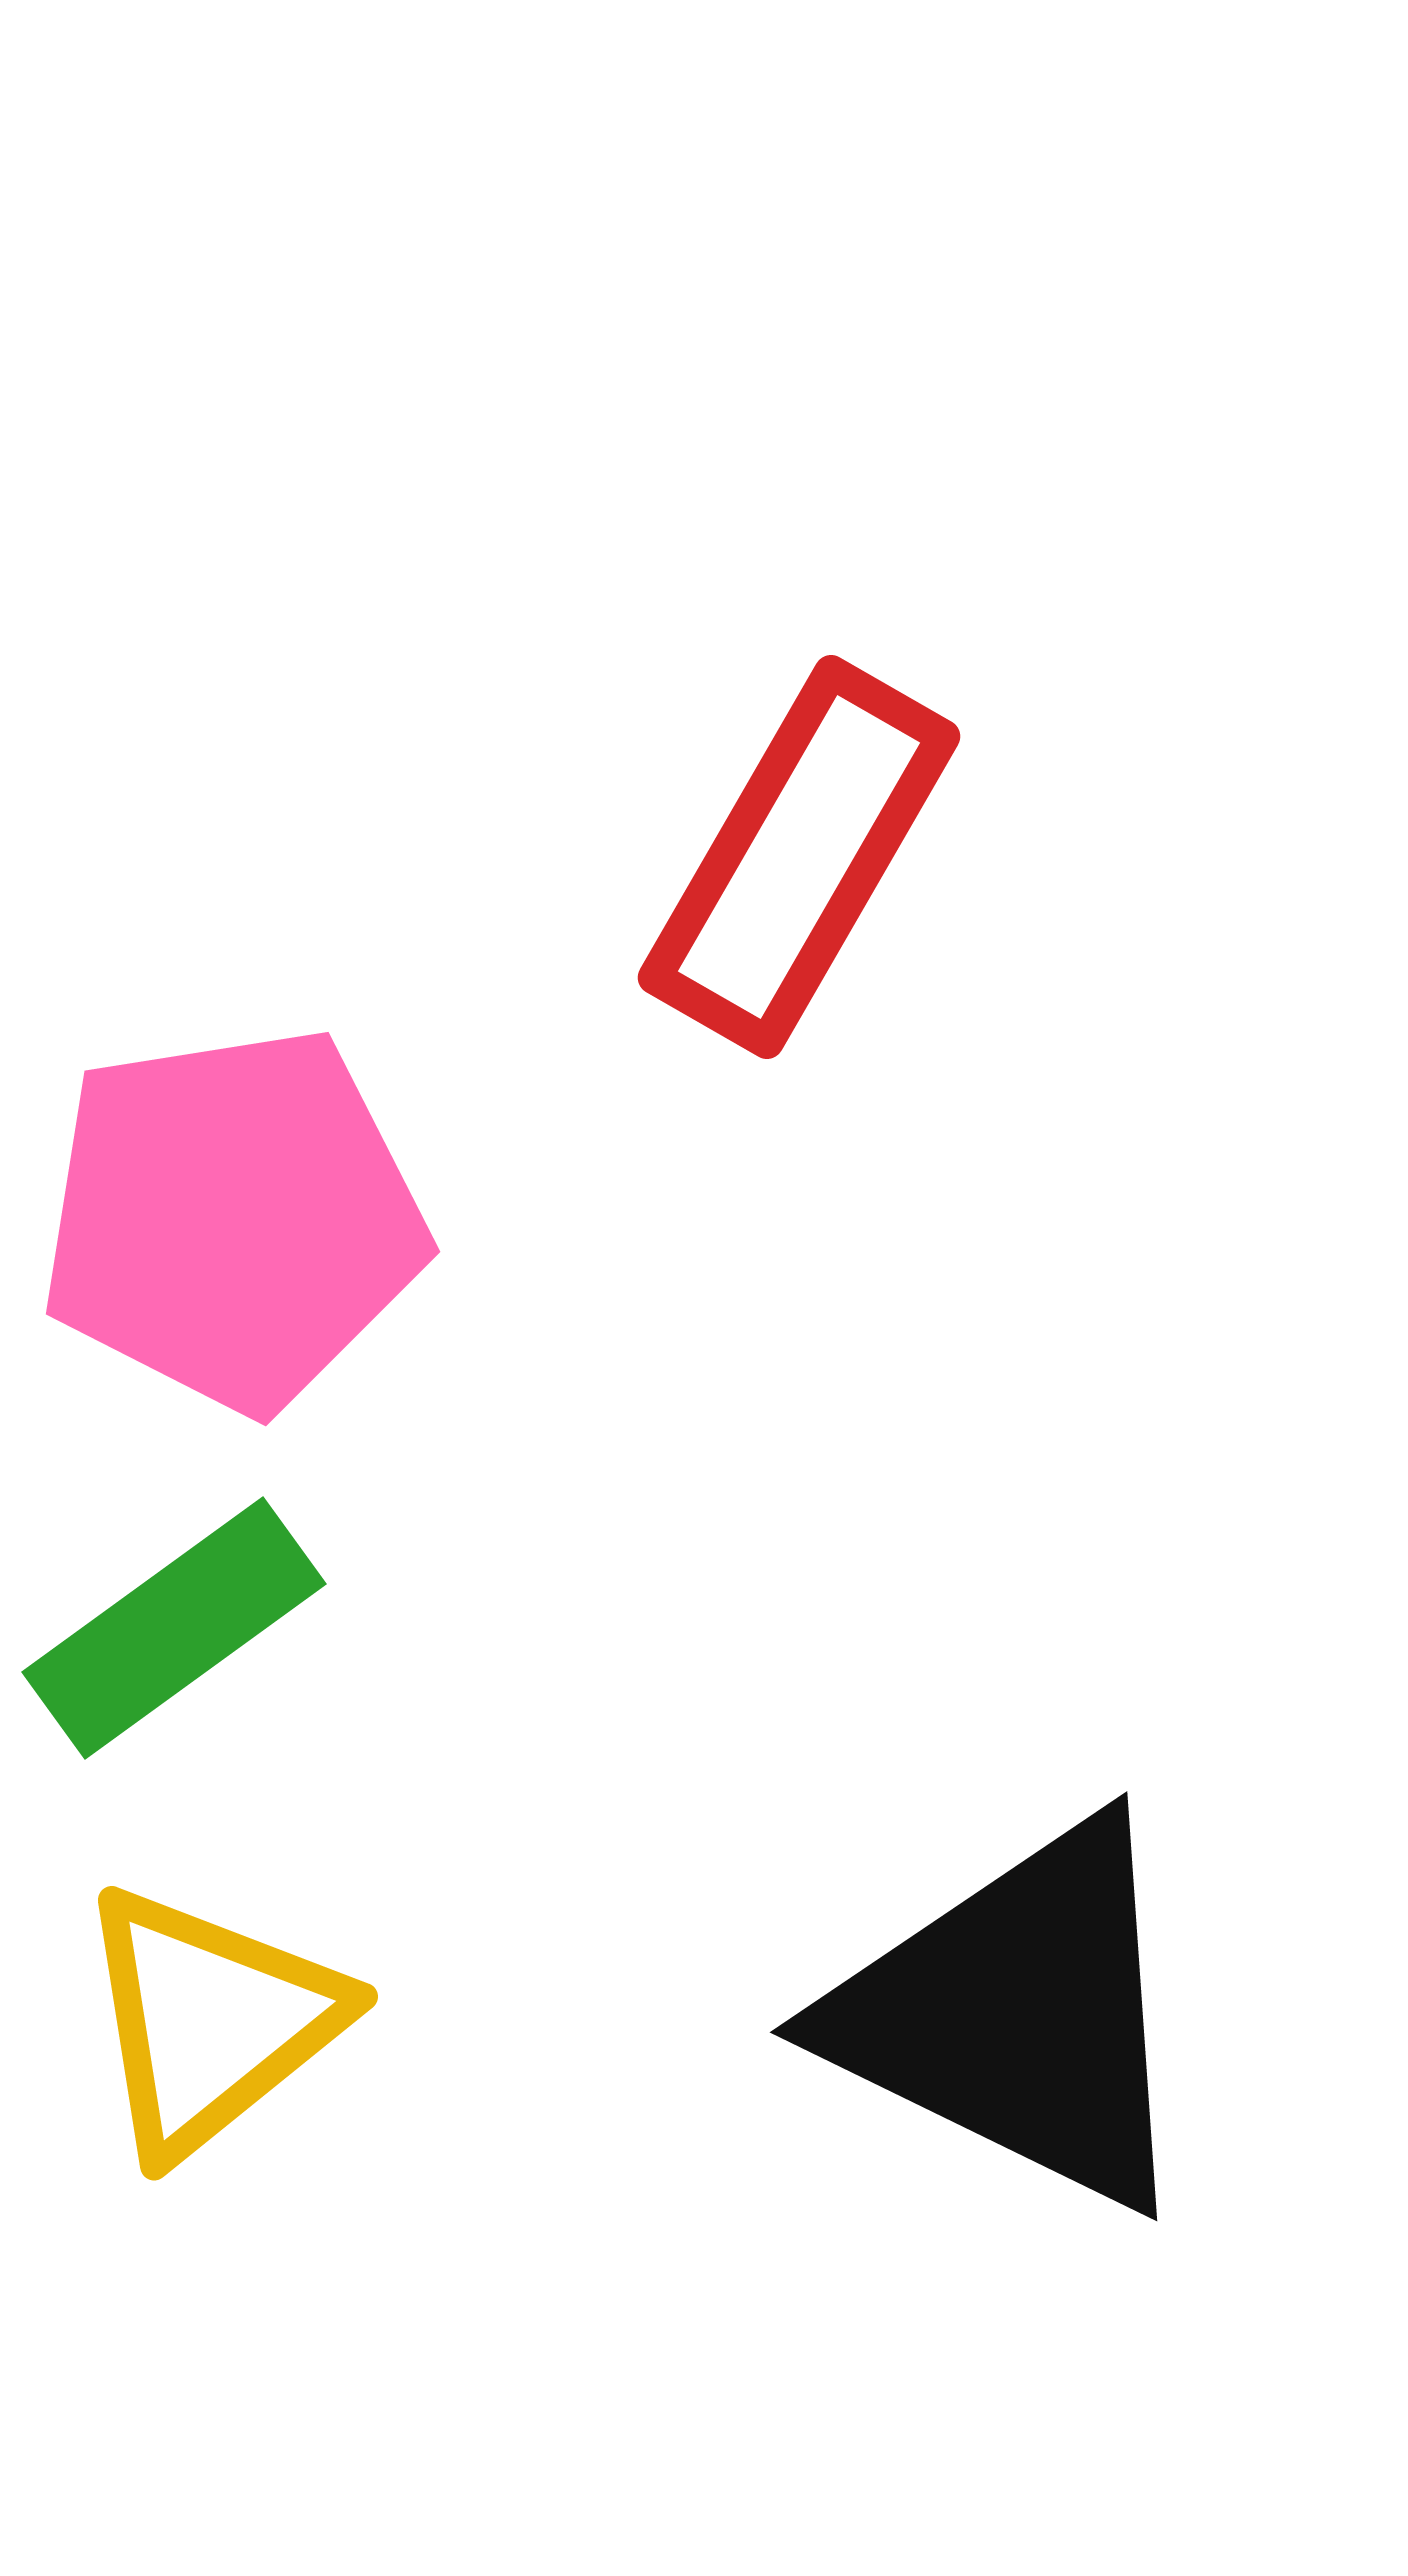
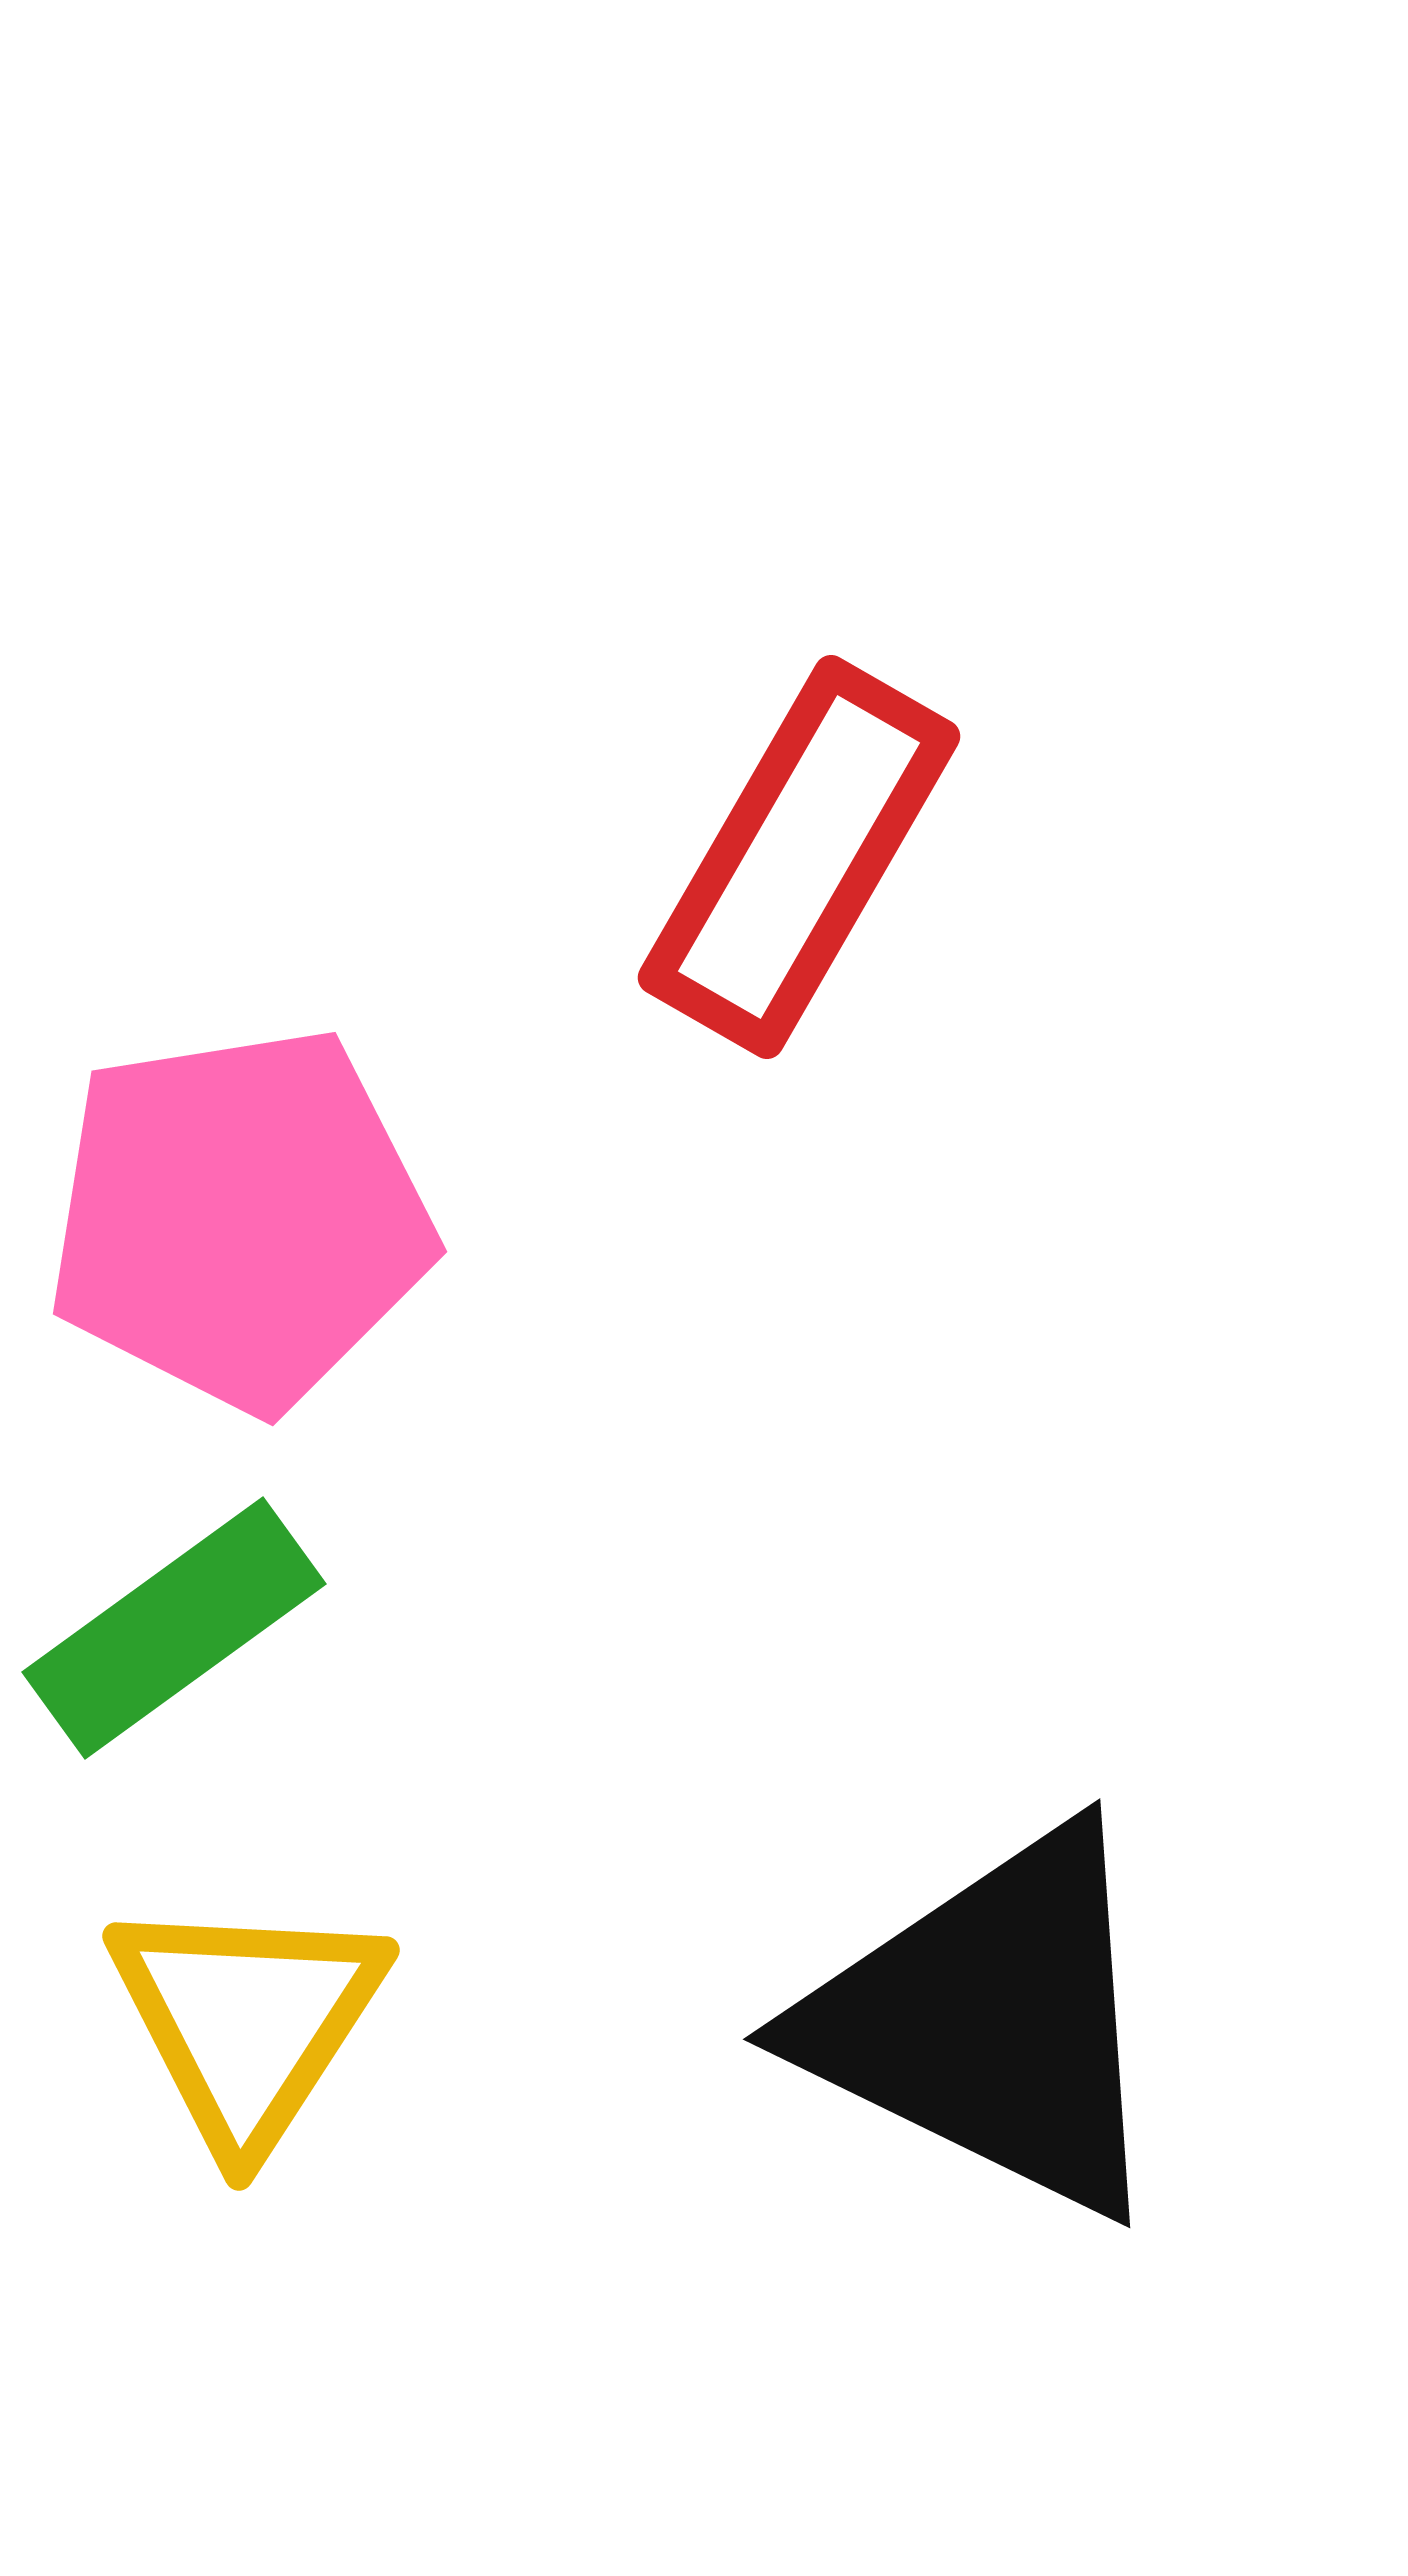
pink pentagon: moved 7 px right
black triangle: moved 27 px left, 7 px down
yellow triangle: moved 37 px right; rotated 18 degrees counterclockwise
